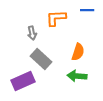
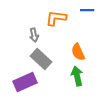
orange L-shape: rotated 10 degrees clockwise
gray arrow: moved 2 px right, 2 px down
orange semicircle: rotated 138 degrees clockwise
green arrow: rotated 72 degrees clockwise
purple rectangle: moved 2 px right, 1 px down
